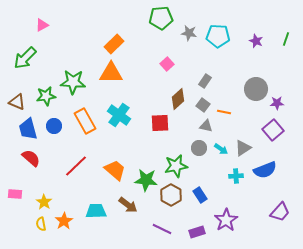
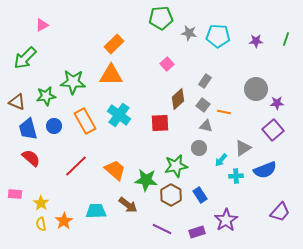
purple star at (256, 41): rotated 24 degrees counterclockwise
orange triangle at (111, 73): moved 2 px down
cyan arrow at (221, 149): moved 11 px down; rotated 96 degrees clockwise
yellow star at (44, 202): moved 3 px left, 1 px down
